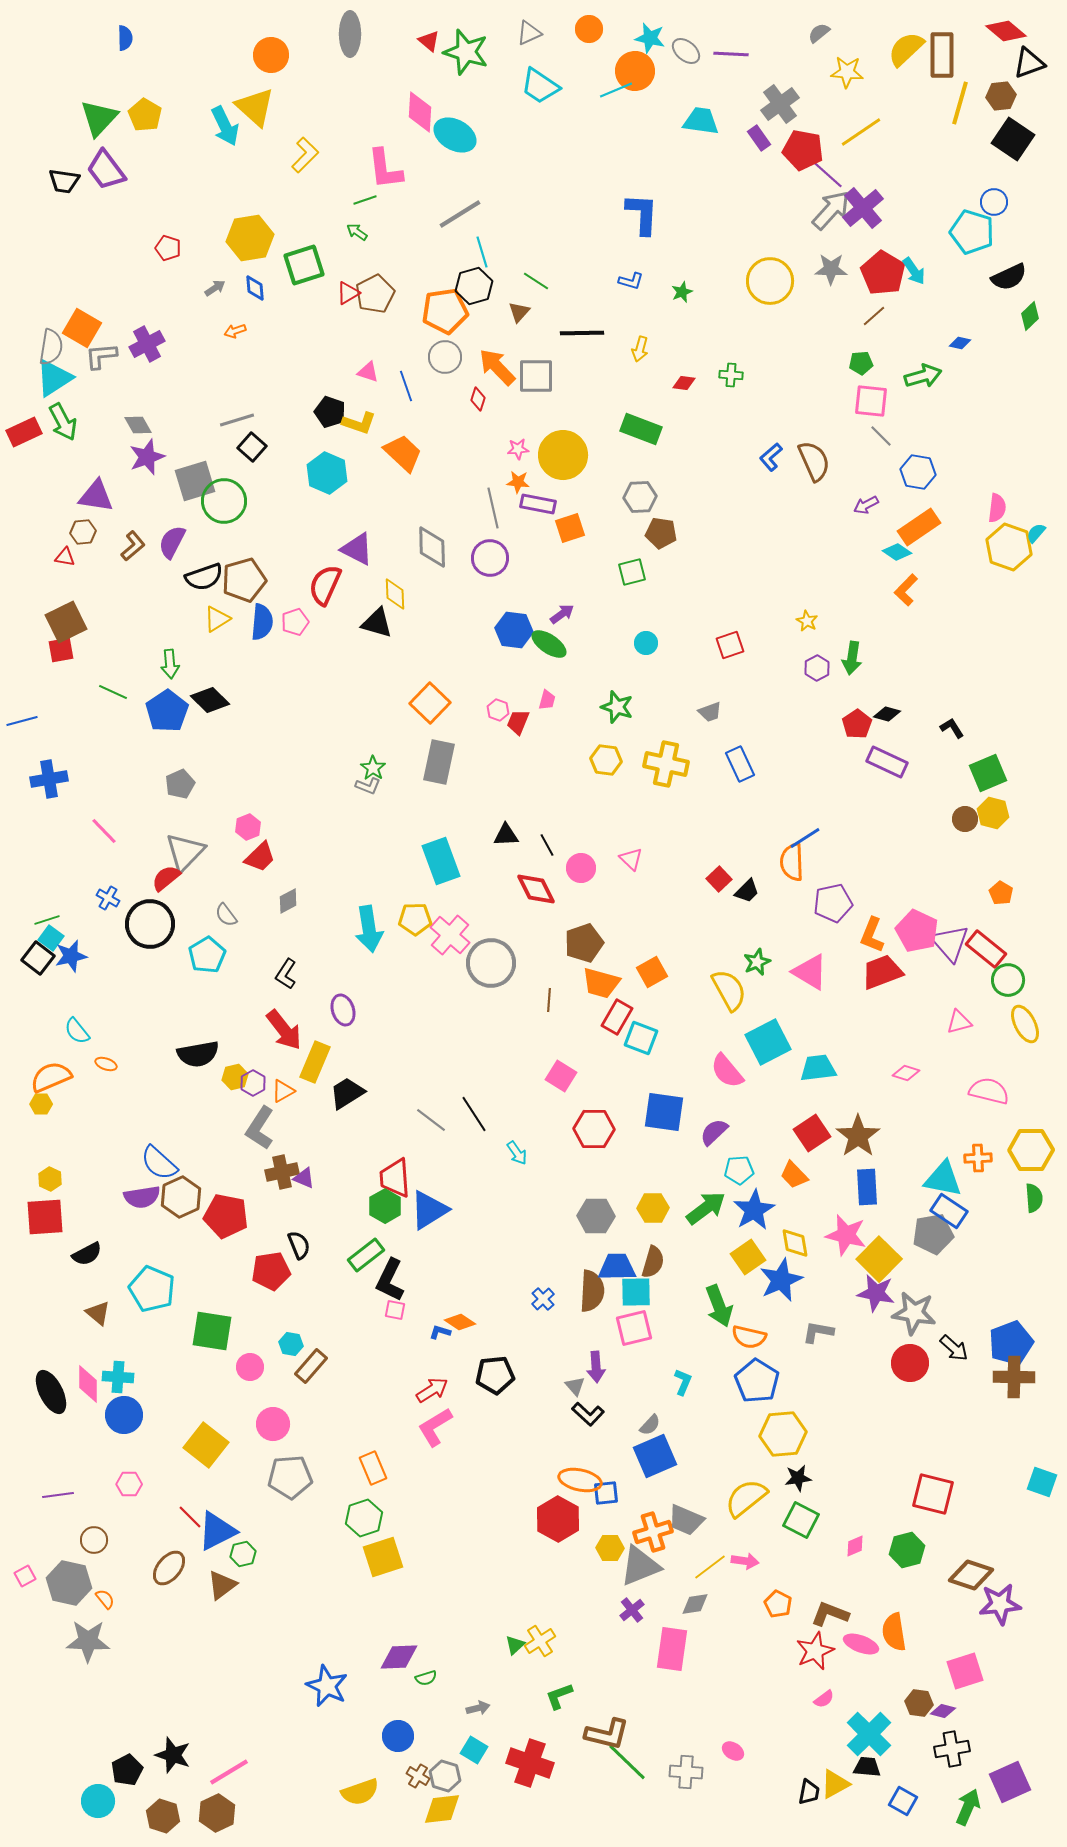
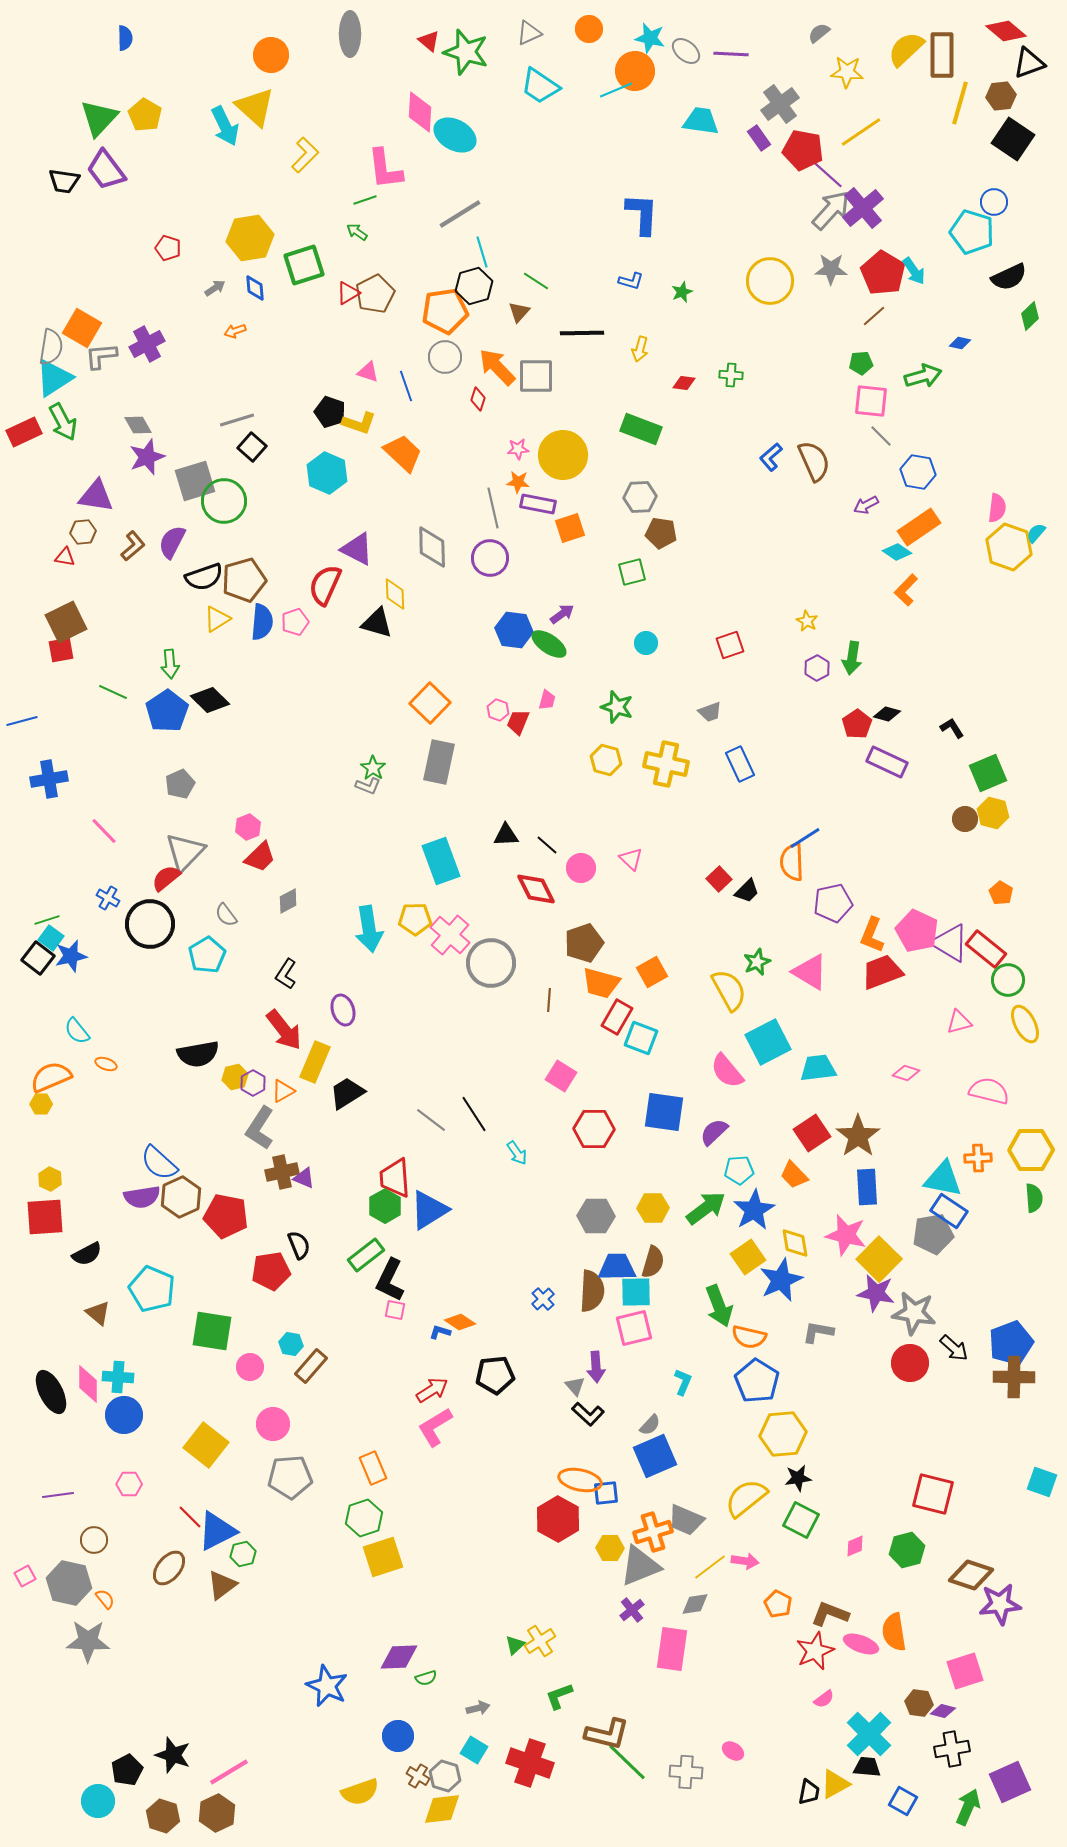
yellow hexagon at (606, 760): rotated 8 degrees clockwise
black line at (547, 845): rotated 20 degrees counterclockwise
purple triangle at (950, 943): rotated 18 degrees counterclockwise
